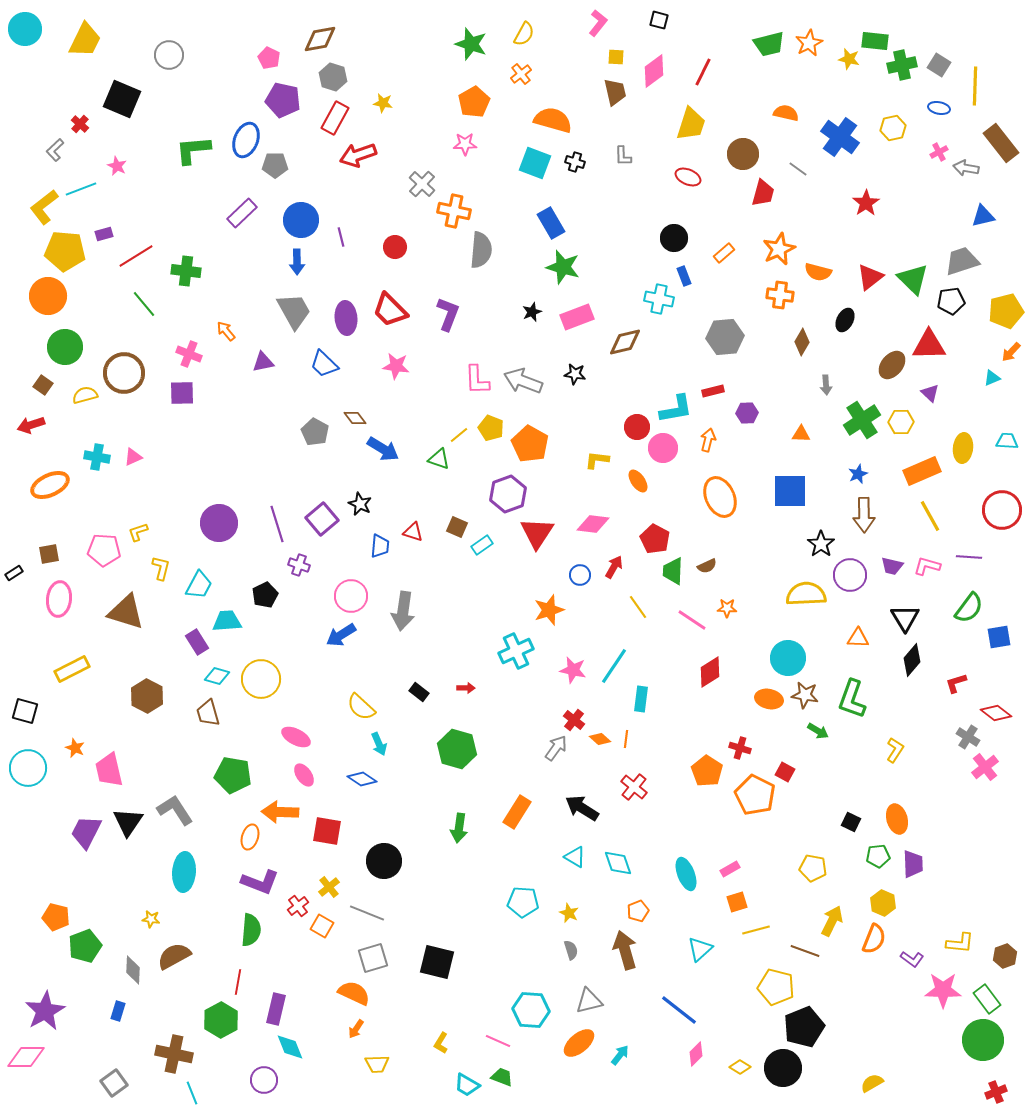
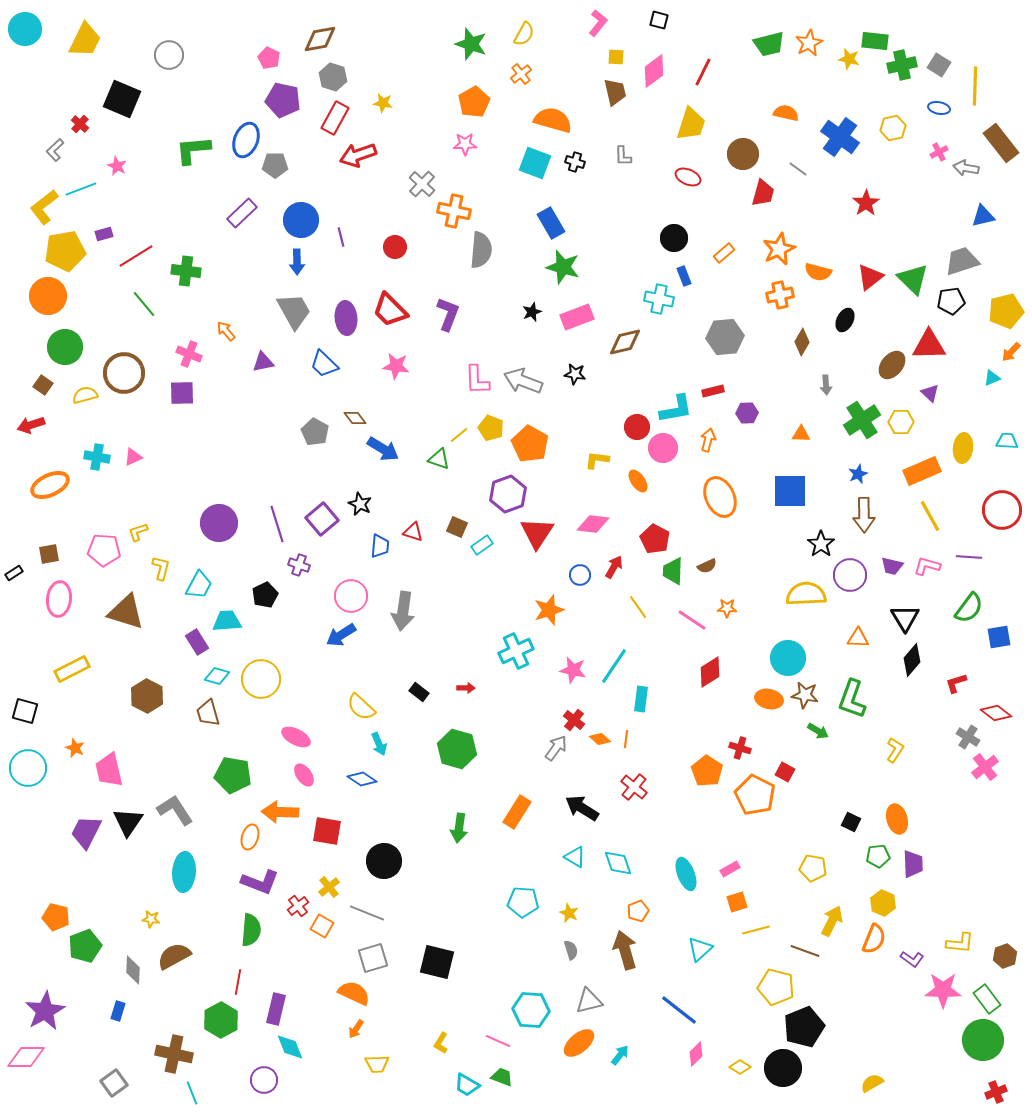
yellow pentagon at (65, 251): rotated 15 degrees counterclockwise
orange cross at (780, 295): rotated 20 degrees counterclockwise
